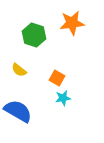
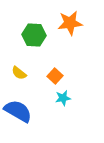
orange star: moved 2 px left
green hexagon: rotated 15 degrees counterclockwise
yellow semicircle: moved 3 px down
orange square: moved 2 px left, 2 px up; rotated 14 degrees clockwise
